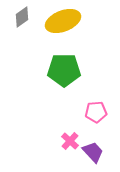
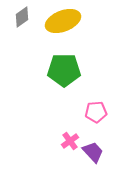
pink cross: rotated 12 degrees clockwise
